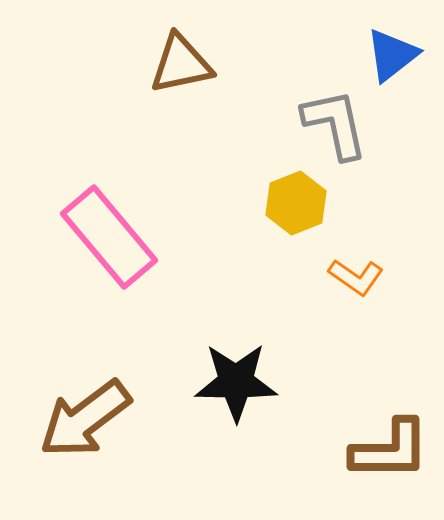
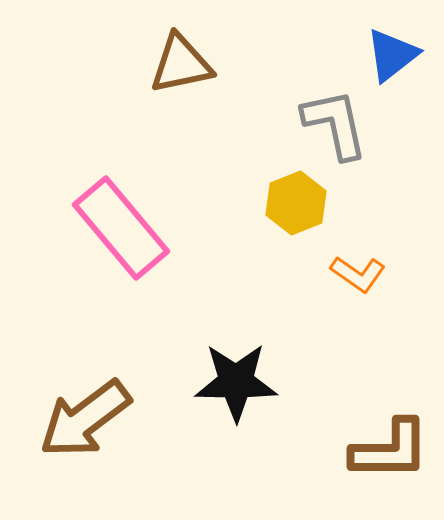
pink rectangle: moved 12 px right, 9 px up
orange L-shape: moved 2 px right, 3 px up
